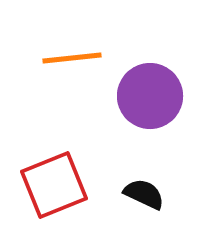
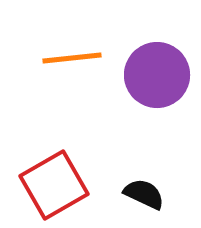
purple circle: moved 7 px right, 21 px up
red square: rotated 8 degrees counterclockwise
